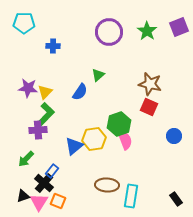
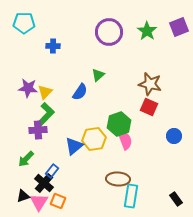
brown ellipse: moved 11 px right, 6 px up
